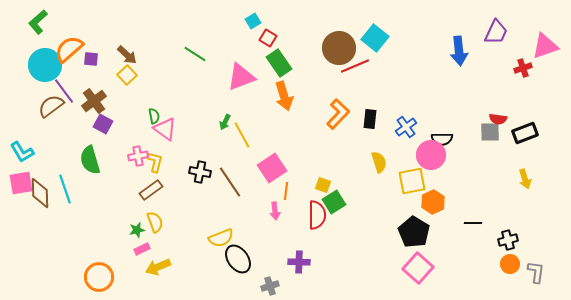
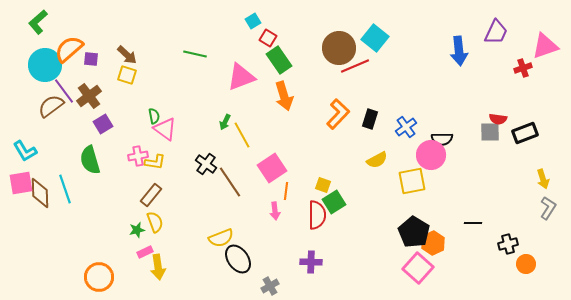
green line at (195, 54): rotated 20 degrees counterclockwise
green rectangle at (279, 63): moved 3 px up
yellow square at (127, 75): rotated 30 degrees counterclockwise
brown cross at (94, 101): moved 5 px left, 5 px up
black rectangle at (370, 119): rotated 12 degrees clockwise
purple square at (103, 124): rotated 30 degrees clockwise
cyan L-shape at (22, 152): moved 3 px right, 1 px up
yellow L-shape at (155, 162): rotated 85 degrees clockwise
yellow semicircle at (379, 162): moved 2 px left, 2 px up; rotated 80 degrees clockwise
black cross at (200, 172): moved 6 px right, 8 px up; rotated 25 degrees clockwise
yellow arrow at (525, 179): moved 18 px right
brown rectangle at (151, 190): moved 5 px down; rotated 15 degrees counterclockwise
orange hexagon at (433, 202): moved 41 px down
black cross at (508, 240): moved 4 px down
pink rectangle at (142, 249): moved 3 px right, 3 px down
purple cross at (299, 262): moved 12 px right
orange circle at (510, 264): moved 16 px right
yellow arrow at (158, 267): rotated 75 degrees counterclockwise
gray L-shape at (536, 272): moved 12 px right, 64 px up; rotated 25 degrees clockwise
gray cross at (270, 286): rotated 12 degrees counterclockwise
